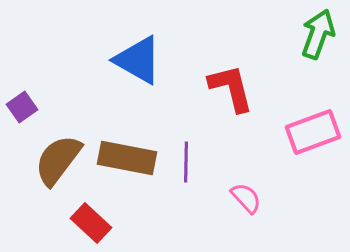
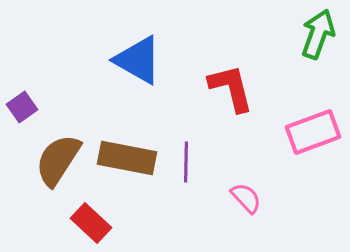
brown semicircle: rotated 4 degrees counterclockwise
